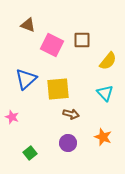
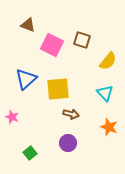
brown square: rotated 18 degrees clockwise
orange star: moved 6 px right, 10 px up
